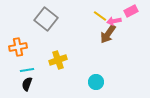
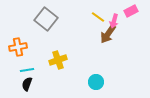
yellow line: moved 2 px left, 1 px down
pink arrow: rotated 64 degrees counterclockwise
